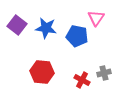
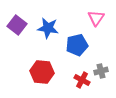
blue star: moved 2 px right
blue pentagon: moved 9 px down; rotated 25 degrees counterclockwise
gray cross: moved 3 px left, 2 px up
